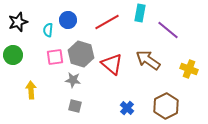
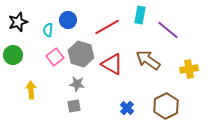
cyan rectangle: moved 2 px down
red line: moved 5 px down
pink square: rotated 30 degrees counterclockwise
red triangle: rotated 10 degrees counterclockwise
yellow cross: rotated 30 degrees counterclockwise
gray star: moved 4 px right, 4 px down
gray square: moved 1 px left; rotated 24 degrees counterclockwise
